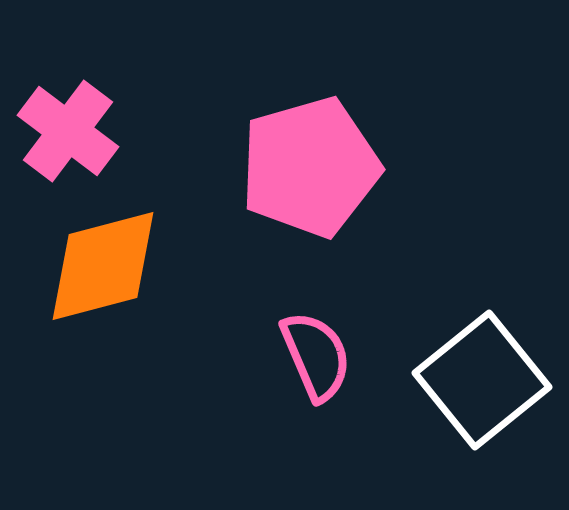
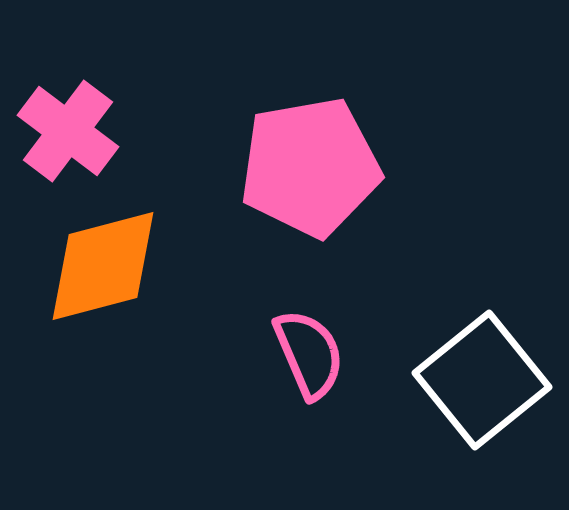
pink pentagon: rotated 6 degrees clockwise
pink semicircle: moved 7 px left, 2 px up
